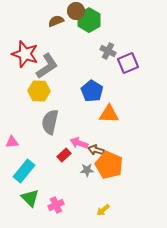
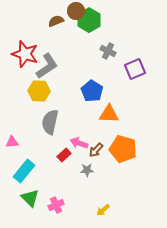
purple square: moved 7 px right, 6 px down
brown arrow: rotated 63 degrees counterclockwise
orange pentagon: moved 14 px right, 16 px up; rotated 8 degrees counterclockwise
